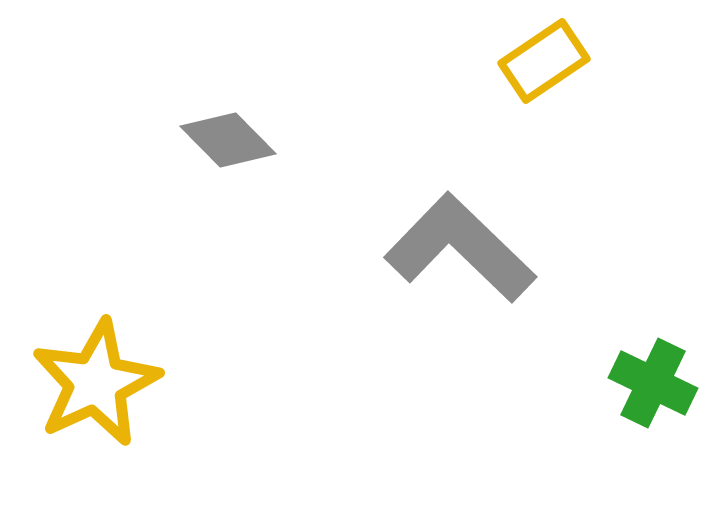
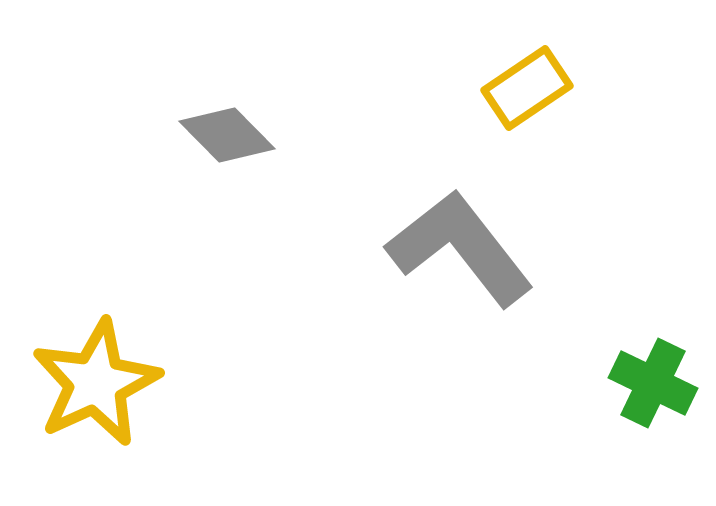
yellow rectangle: moved 17 px left, 27 px down
gray diamond: moved 1 px left, 5 px up
gray L-shape: rotated 8 degrees clockwise
